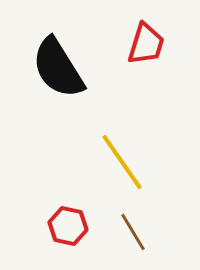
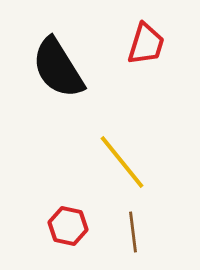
yellow line: rotated 4 degrees counterclockwise
brown line: rotated 24 degrees clockwise
